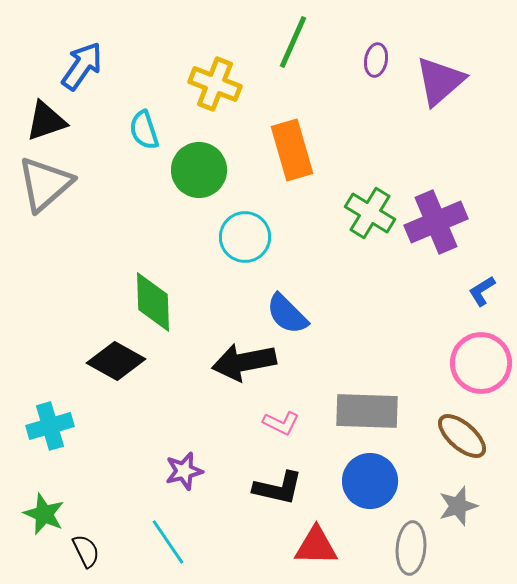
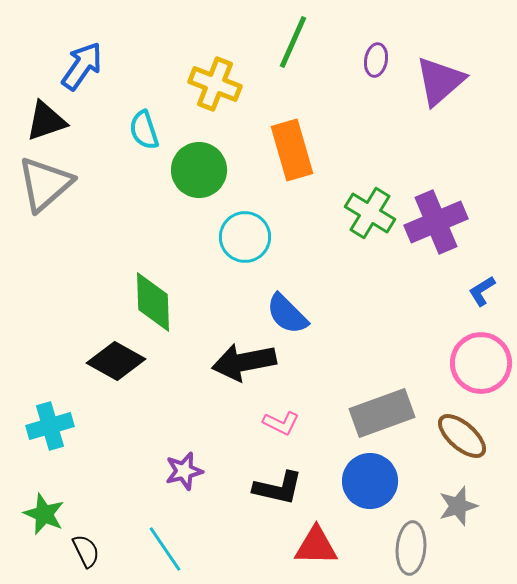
gray rectangle: moved 15 px right, 2 px down; rotated 22 degrees counterclockwise
cyan line: moved 3 px left, 7 px down
